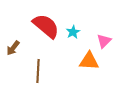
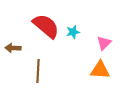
cyan star: rotated 16 degrees clockwise
pink triangle: moved 2 px down
brown arrow: rotated 56 degrees clockwise
orange triangle: moved 11 px right, 9 px down
